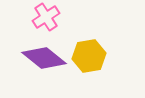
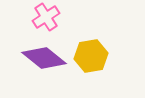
yellow hexagon: moved 2 px right
